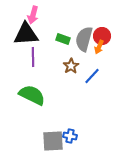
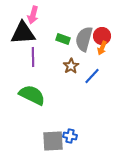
black triangle: moved 3 px left, 1 px up
orange arrow: moved 3 px right, 1 px down
